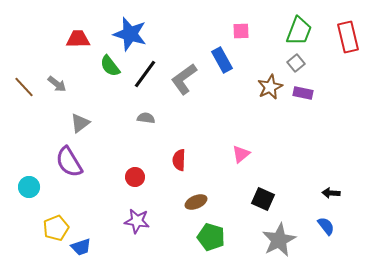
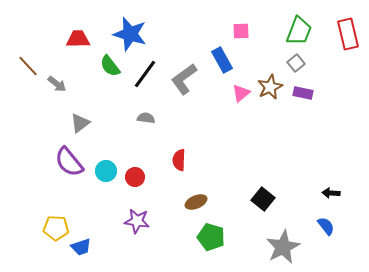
red rectangle: moved 3 px up
brown line: moved 4 px right, 21 px up
pink triangle: moved 61 px up
purple semicircle: rotated 8 degrees counterclockwise
cyan circle: moved 77 px right, 16 px up
black square: rotated 15 degrees clockwise
yellow pentagon: rotated 25 degrees clockwise
gray star: moved 4 px right, 7 px down
